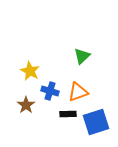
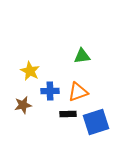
green triangle: rotated 36 degrees clockwise
blue cross: rotated 18 degrees counterclockwise
brown star: moved 3 px left; rotated 24 degrees clockwise
